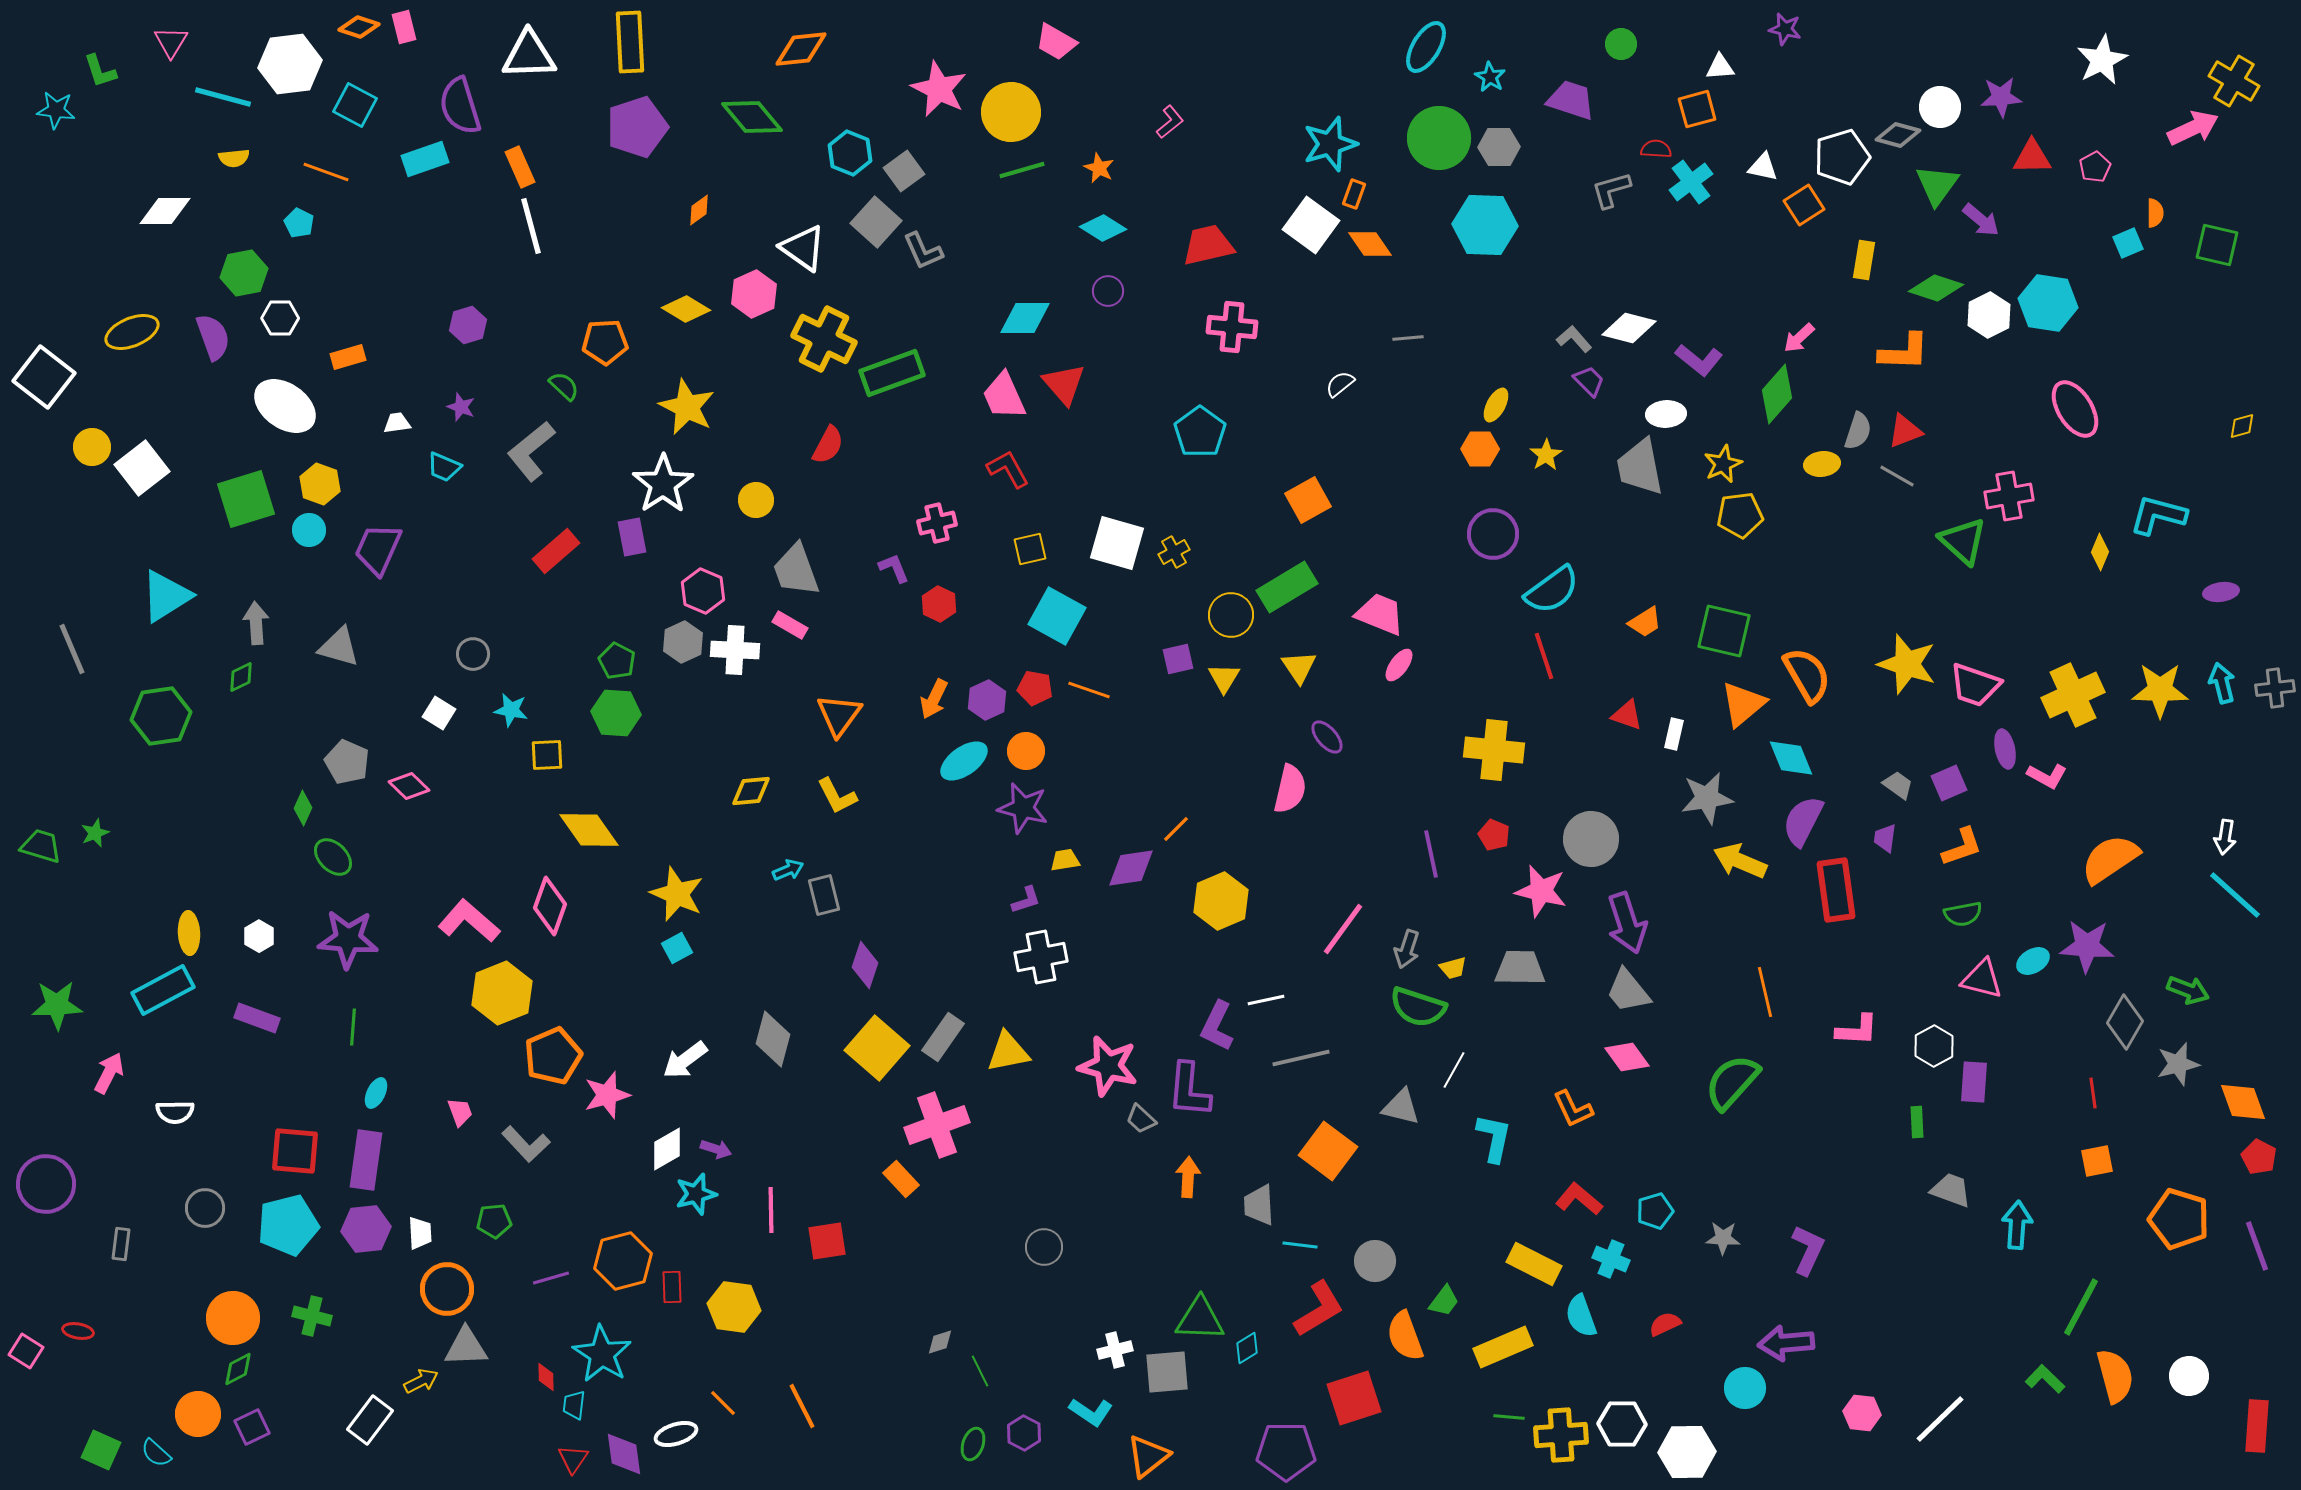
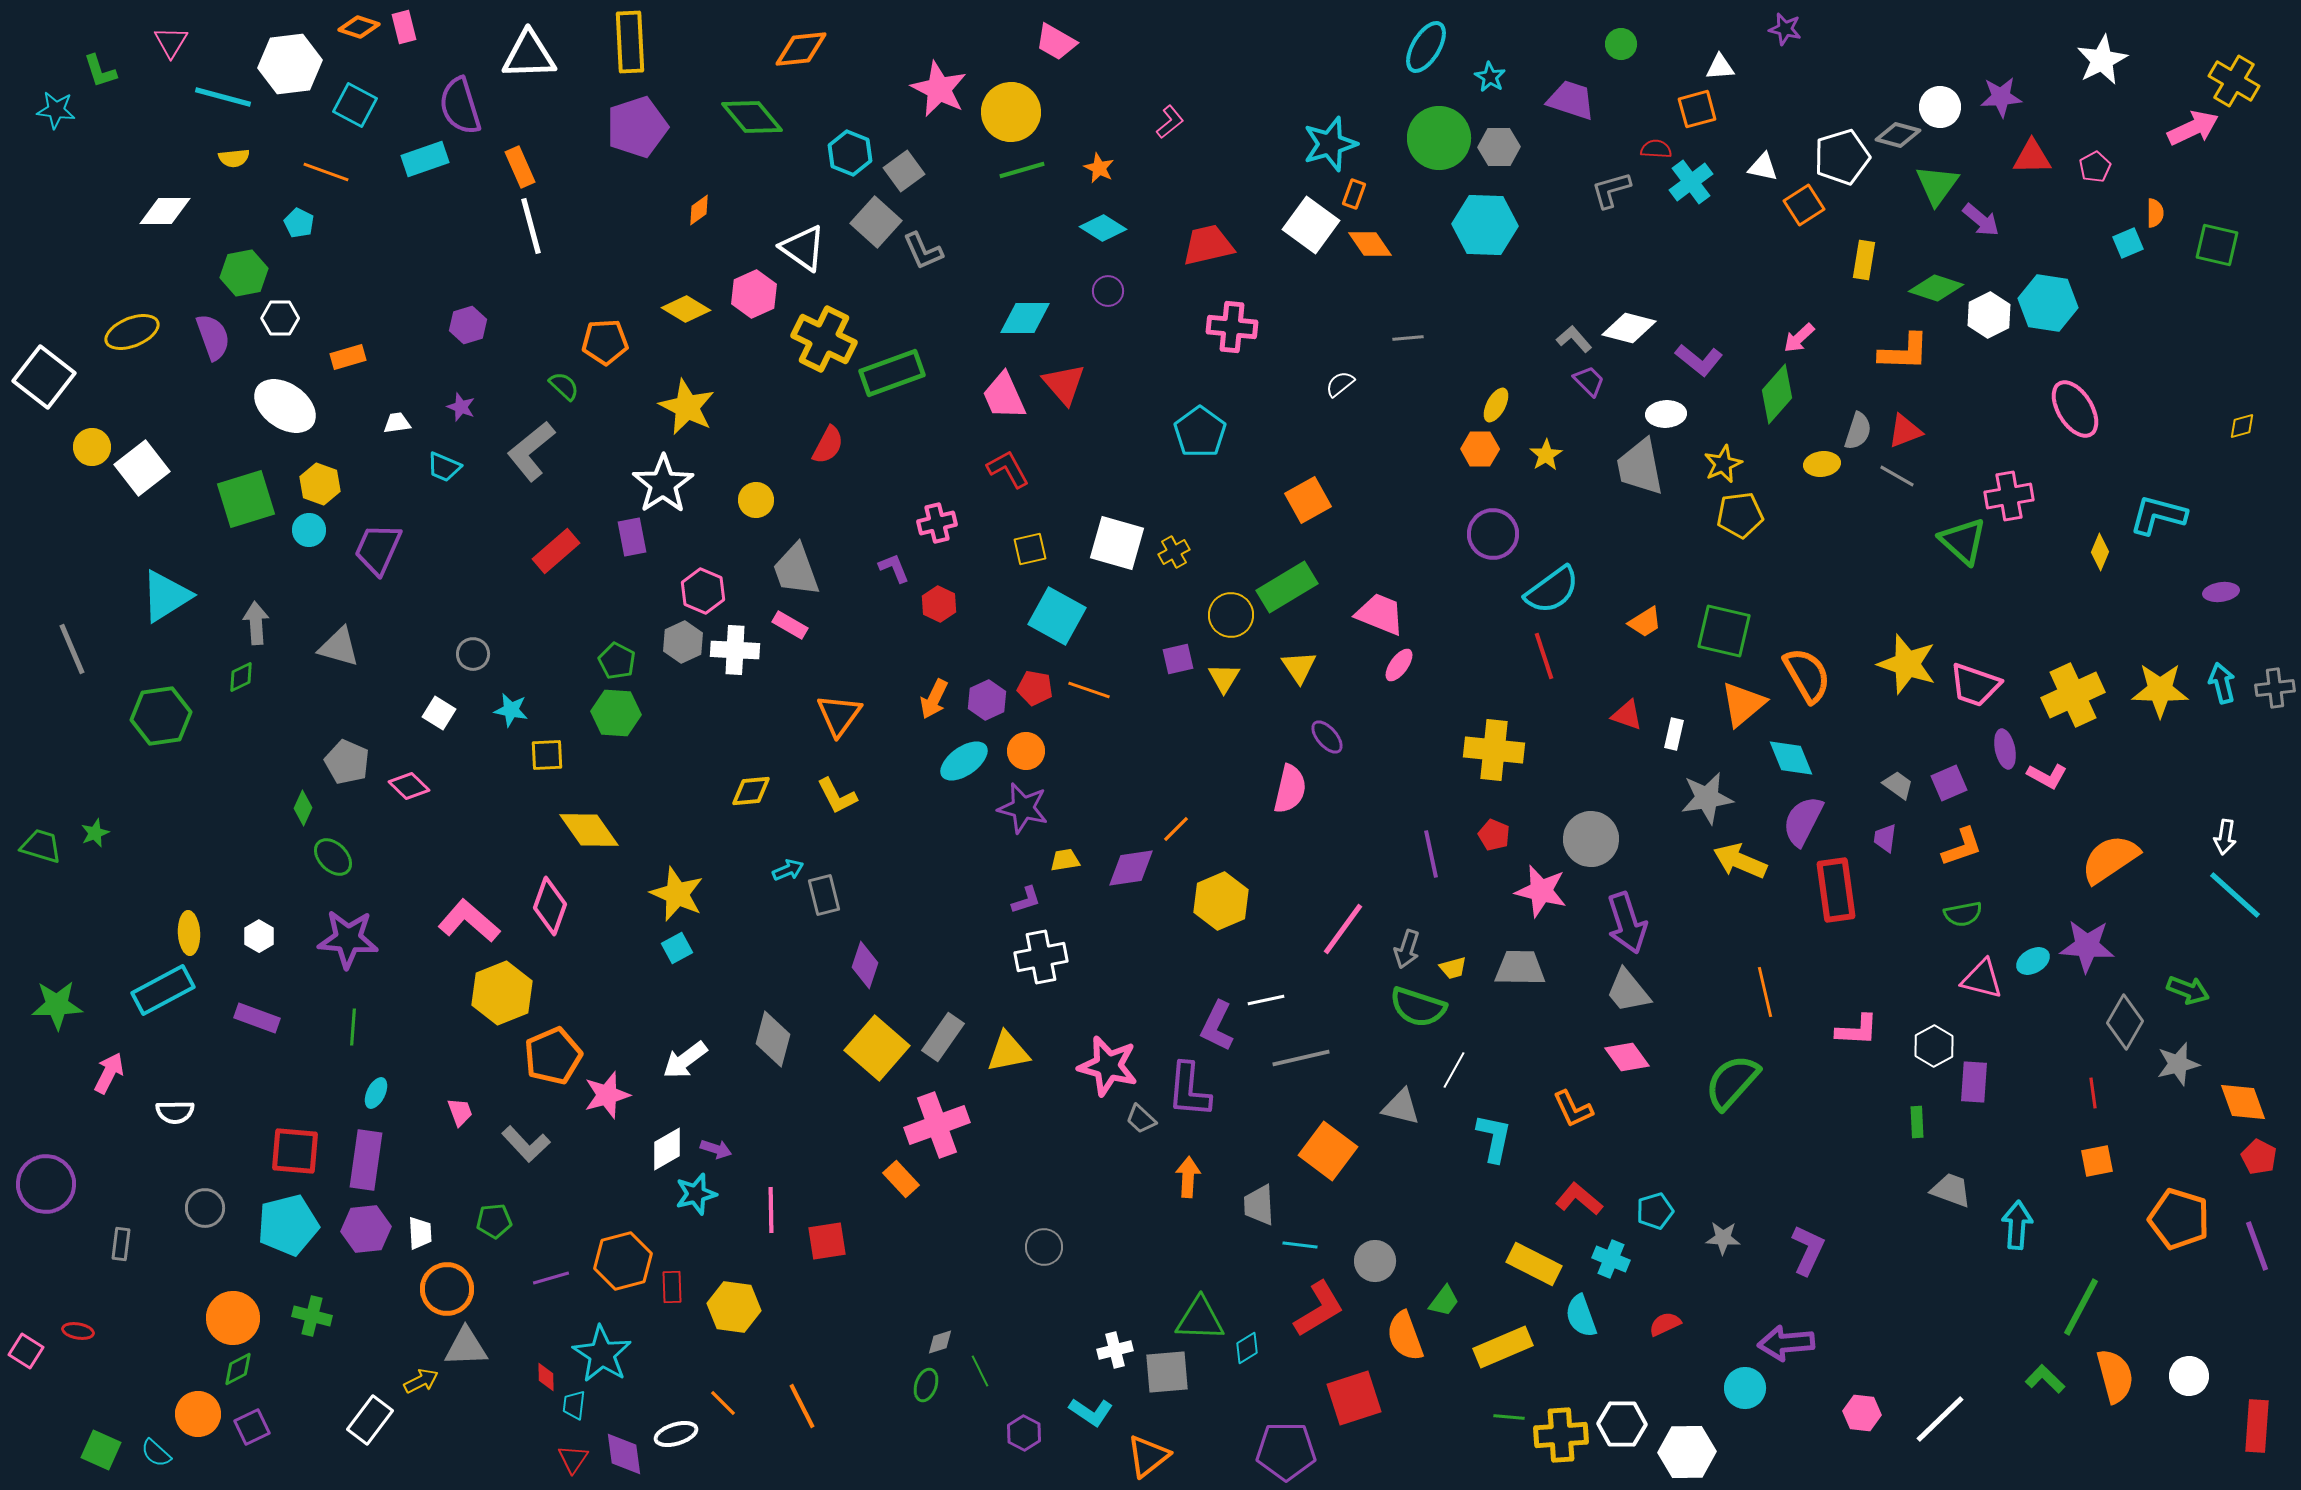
green ellipse at (973, 1444): moved 47 px left, 59 px up
